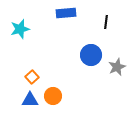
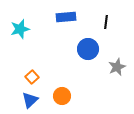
blue rectangle: moved 4 px down
blue circle: moved 3 px left, 6 px up
orange circle: moved 9 px right
blue triangle: rotated 42 degrees counterclockwise
